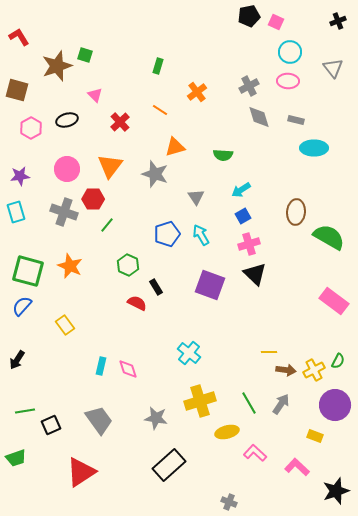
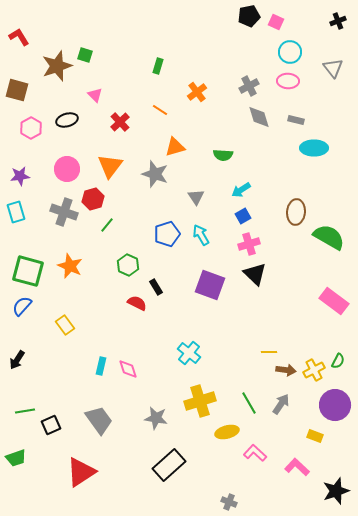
red hexagon at (93, 199): rotated 15 degrees counterclockwise
